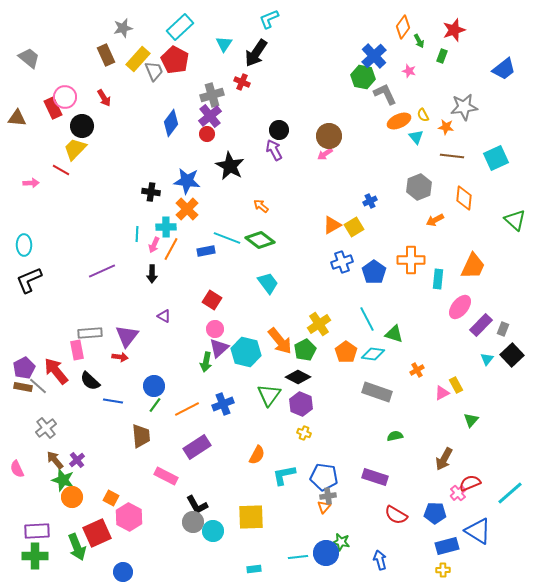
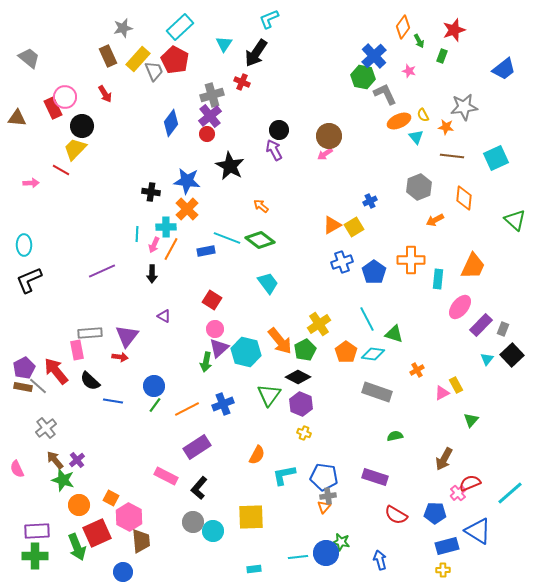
brown rectangle at (106, 55): moved 2 px right, 1 px down
red arrow at (104, 98): moved 1 px right, 4 px up
brown trapezoid at (141, 436): moved 105 px down
orange circle at (72, 497): moved 7 px right, 8 px down
black L-shape at (197, 505): moved 2 px right, 17 px up; rotated 70 degrees clockwise
